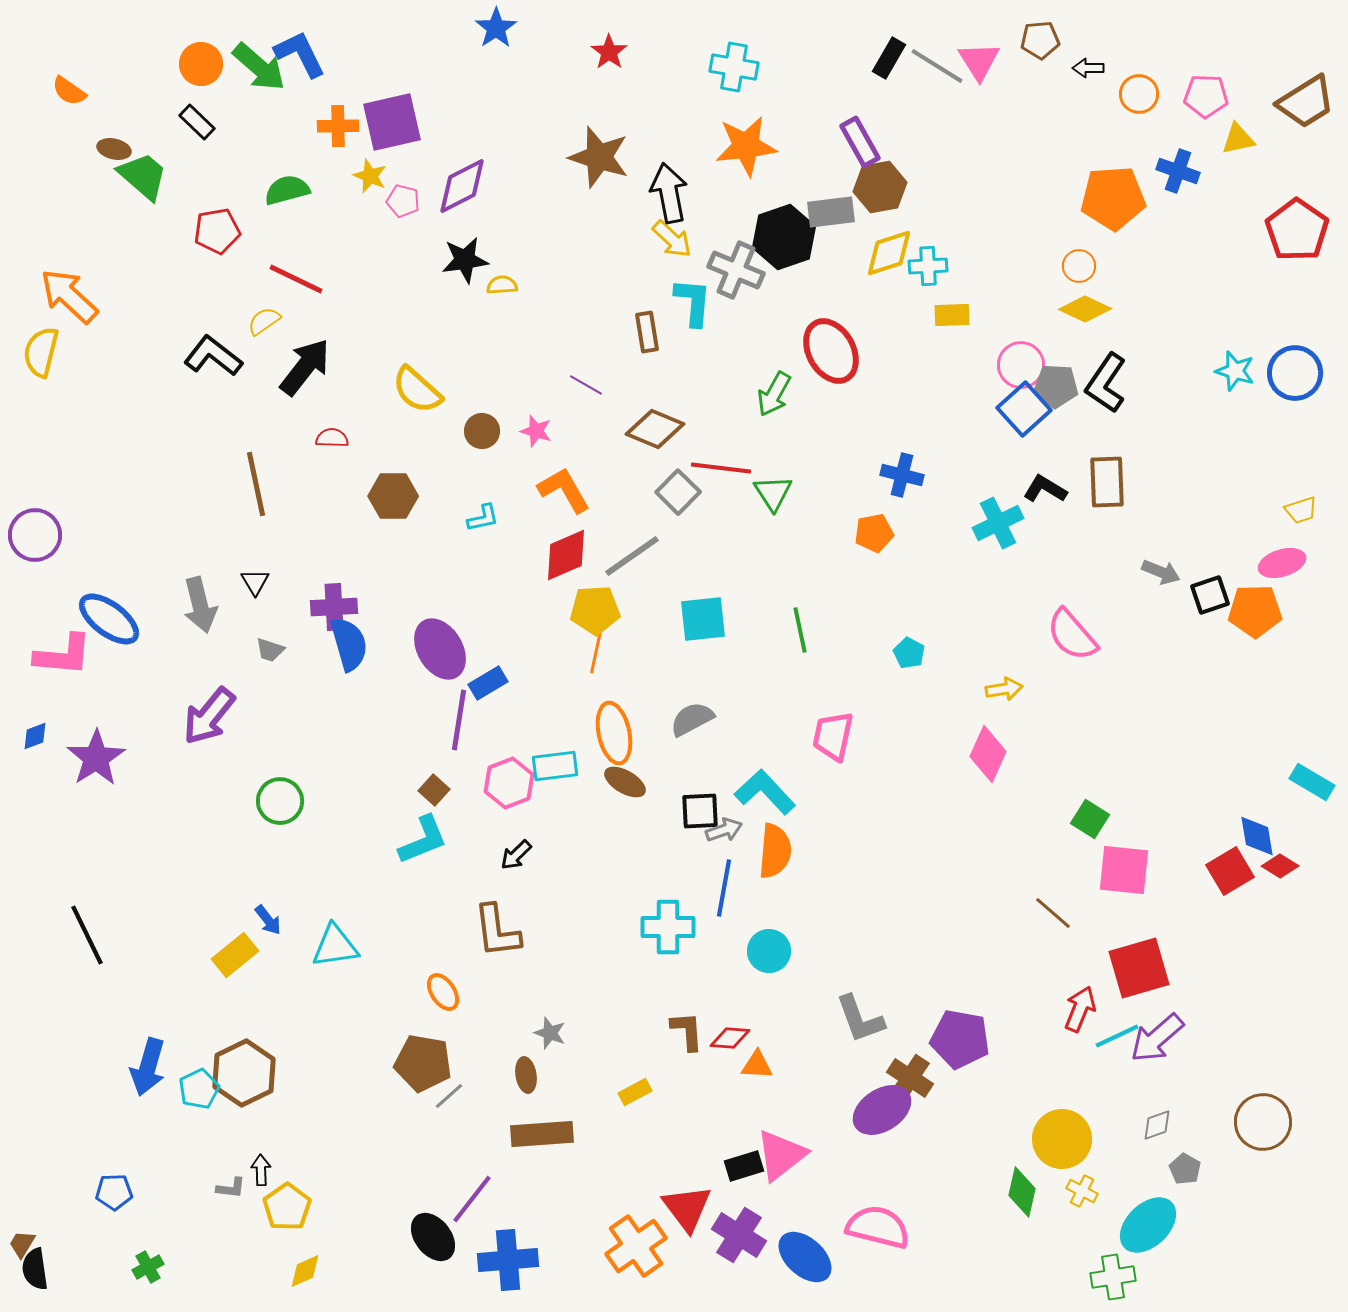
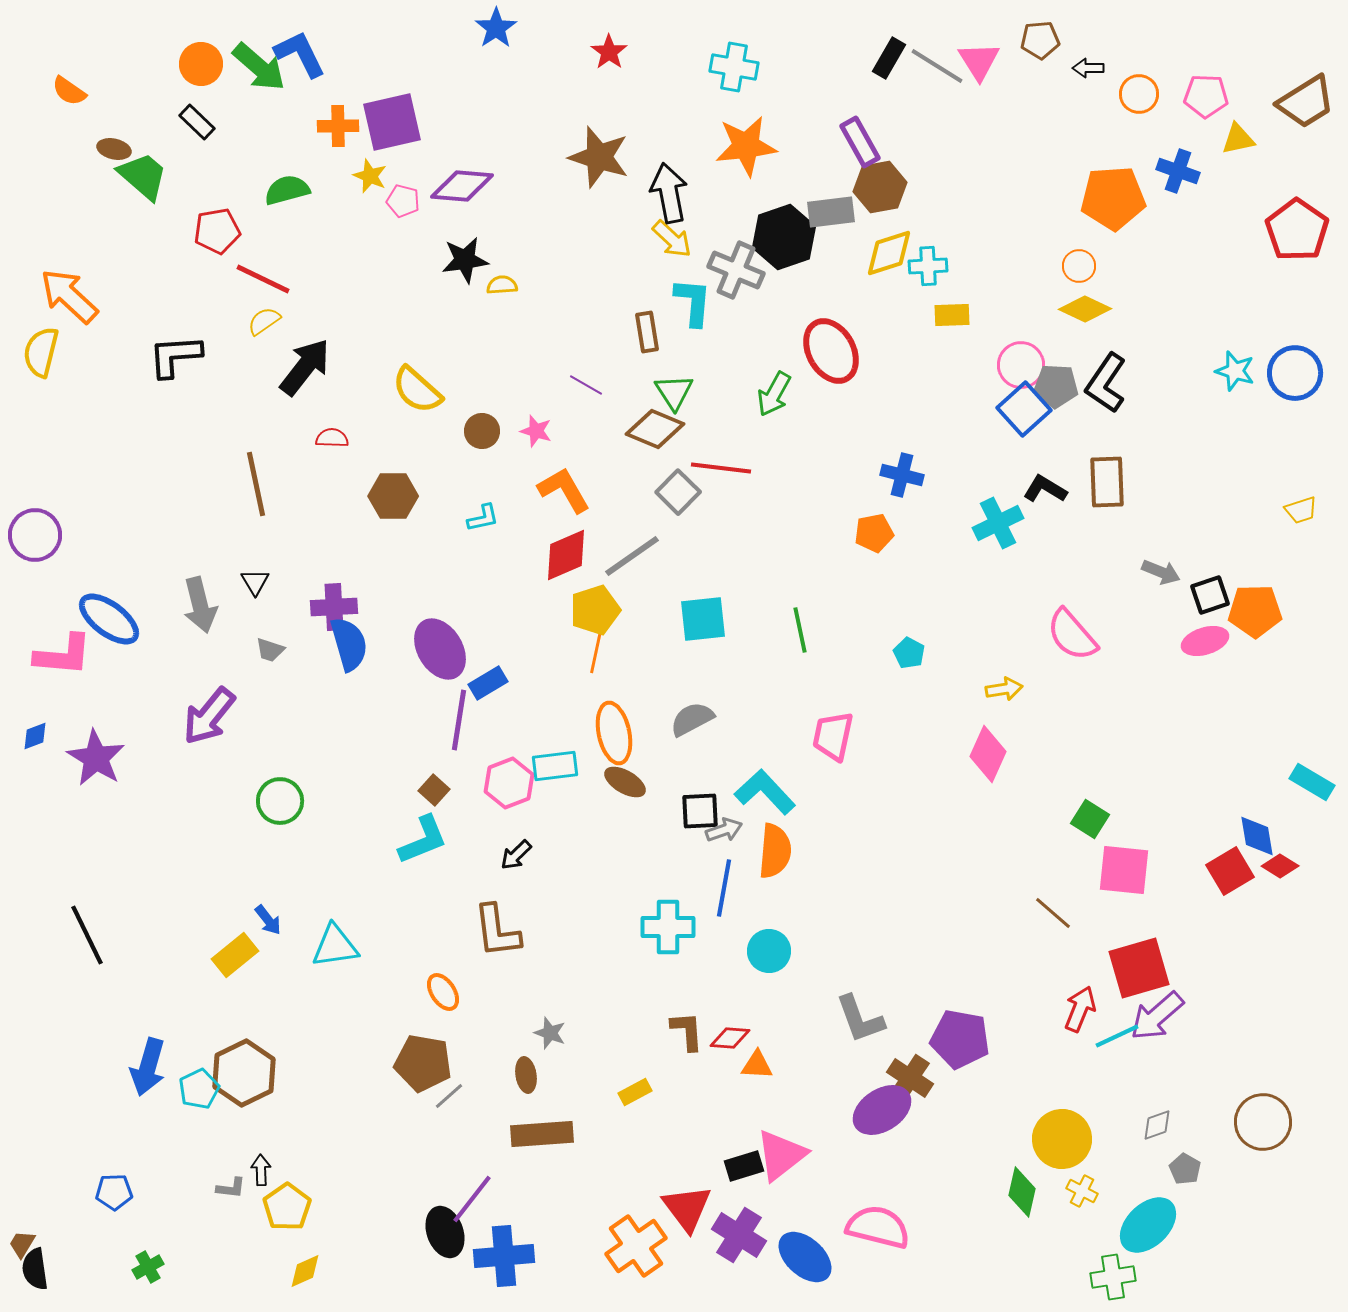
purple diamond at (462, 186): rotated 32 degrees clockwise
red line at (296, 279): moved 33 px left
black L-shape at (213, 356): moved 38 px left; rotated 42 degrees counterclockwise
green triangle at (773, 493): moved 99 px left, 101 px up
pink ellipse at (1282, 563): moved 77 px left, 78 px down
yellow pentagon at (595, 610): rotated 15 degrees counterclockwise
purple star at (96, 758): rotated 8 degrees counterclockwise
purple arrow at (1157, 1038): moved 22 px up
black ellipse at (433, 1237): moved 12 px right, 5 px up; rotated 18 degrees clockwise
blue cross at (508, 1260): moved 4 px left, 4 px up
